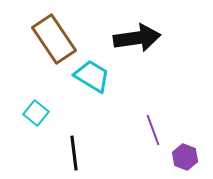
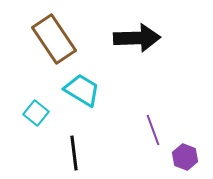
black arrow: rotated 6 degrees clockwise
cyan trapezoid: moved 10 px left, 14 px down
